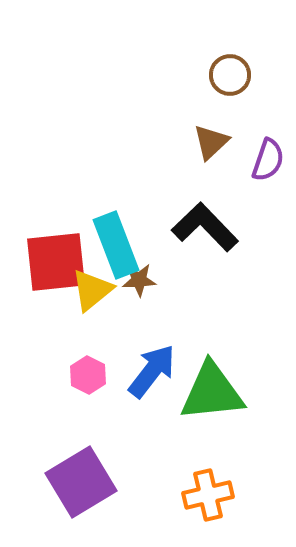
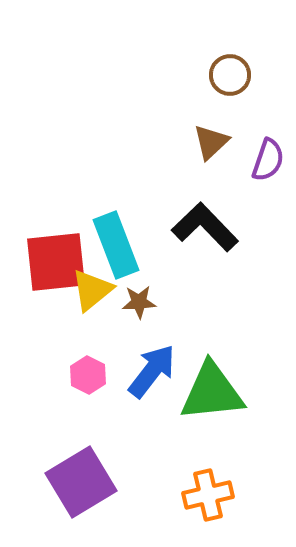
brown star: moved 22 px down
